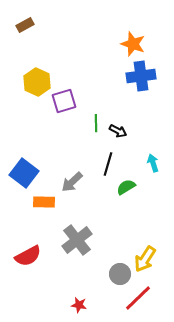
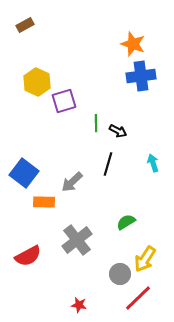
green semicircle: moved 35 px down
